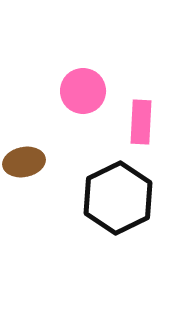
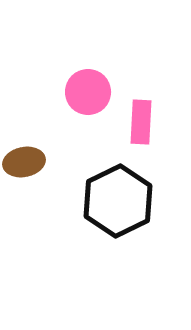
pink circle: moved 5 px right, 1 px down
black hexagon: moved 3 px down
